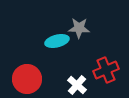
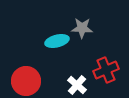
gray star: moved 3 px right
red circle: moved 1 px left, 2 px down
